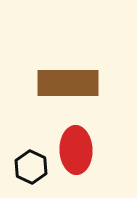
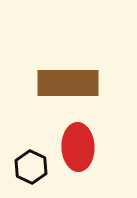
red ellipse: moved 2 px right, 3 px up
